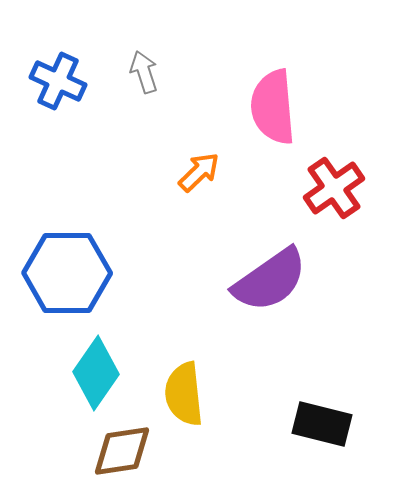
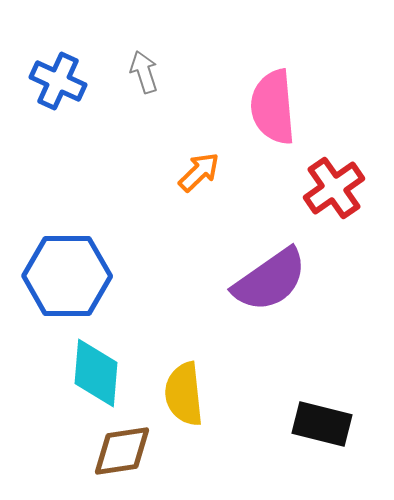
blue hexagon: moved 3 px down
cyan diamond: rotated 30 degrees counterclockwise
